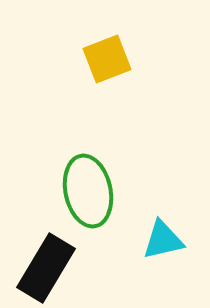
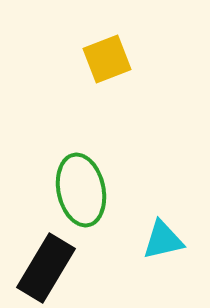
green ellipse: moved 7 px left, 1 px up
